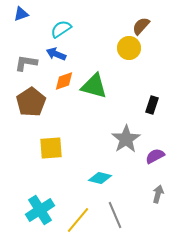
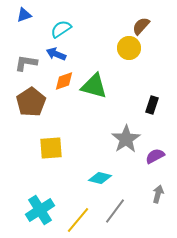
blue triangle: moved 3 px right, 1 px down
gray line: moved 4 px up; rotated 60 degrees clockwise
